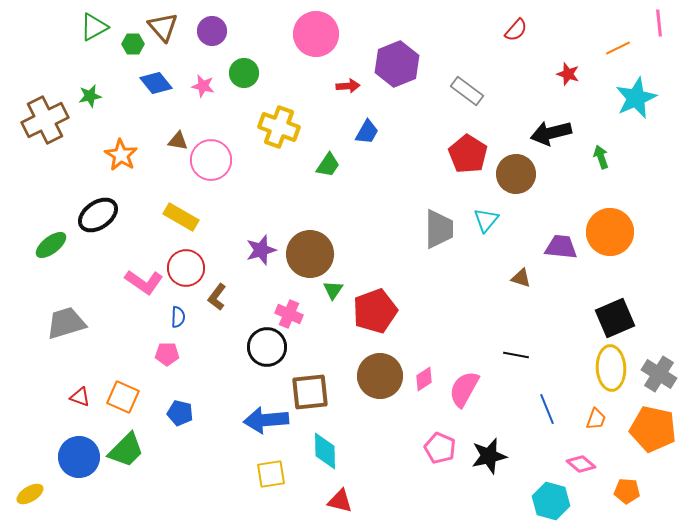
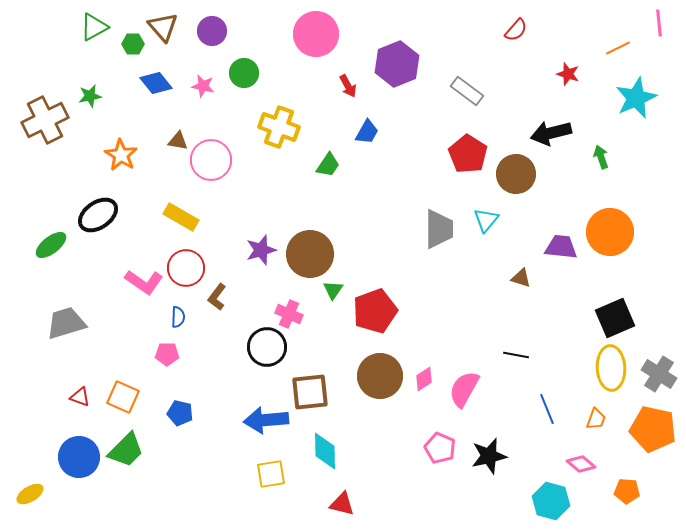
red arrow at (348, 86): rotated 65 degrees clockwise
red triangle at (340, 501): moved 2 px right, 3 px down
